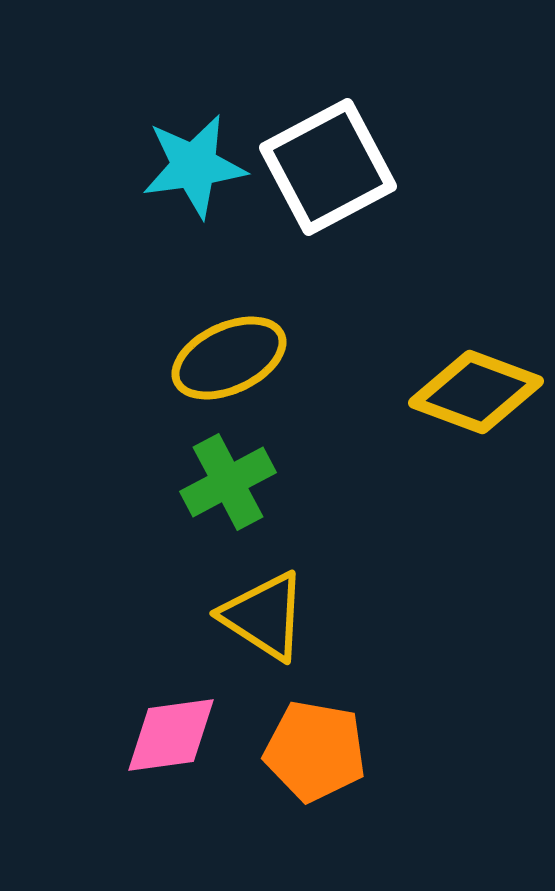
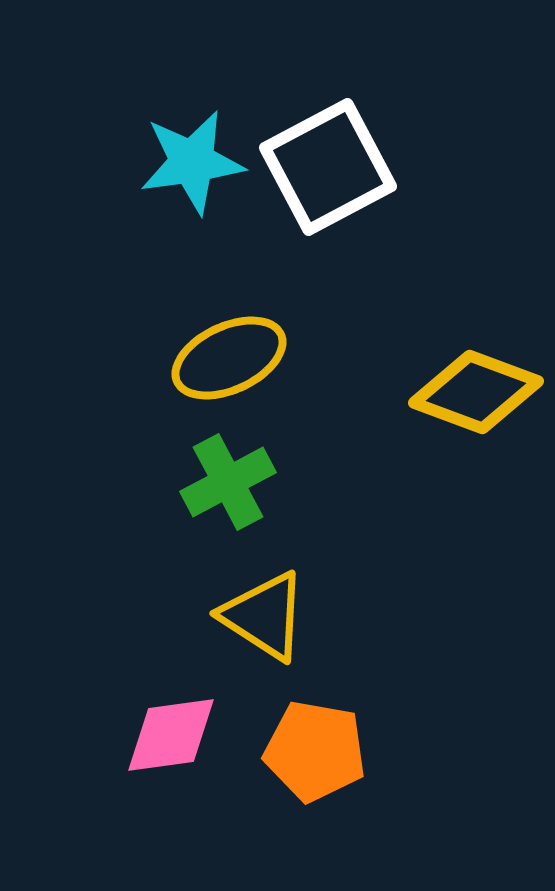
cyan star: moved 2 px left, 4 px up
